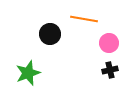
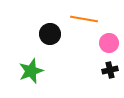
green star: moved 3 px right, 2 px up
